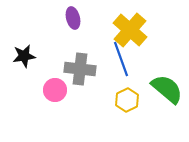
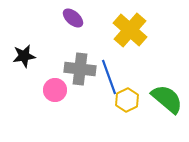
purple ellipse: rotated 35 degrees counterclockwise
blue line: moved 12 px left, 18 px down
green semicircle: moved 10 px down
